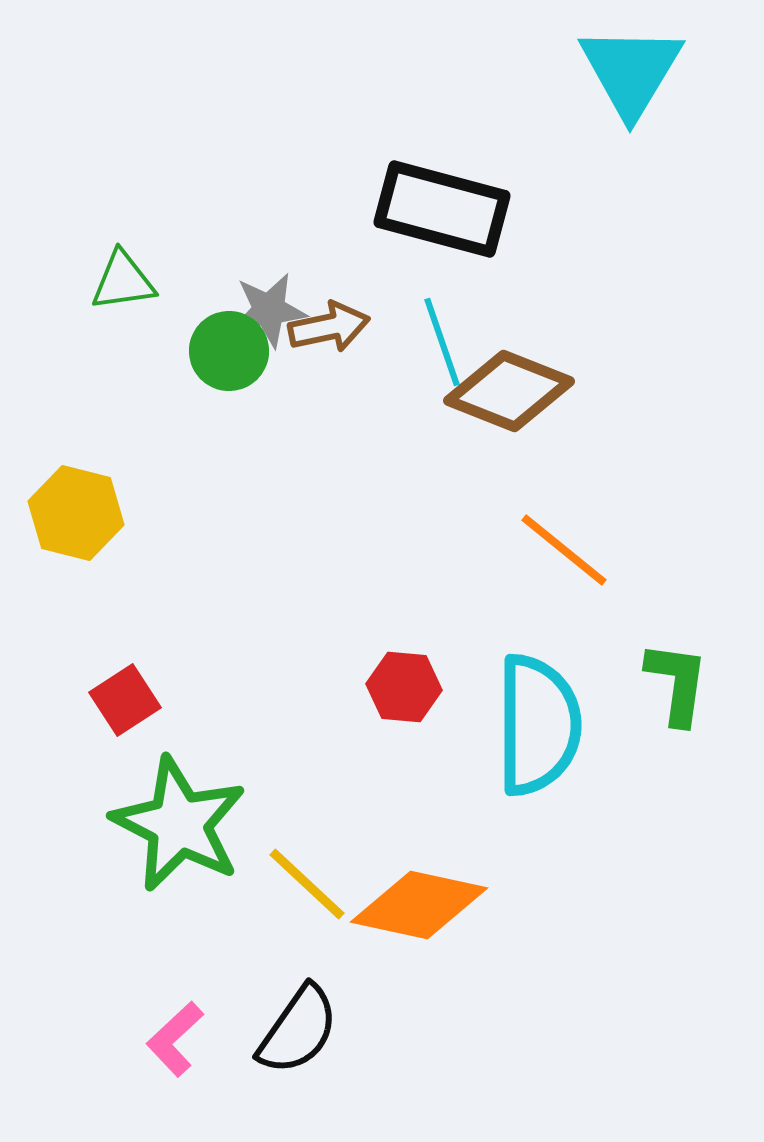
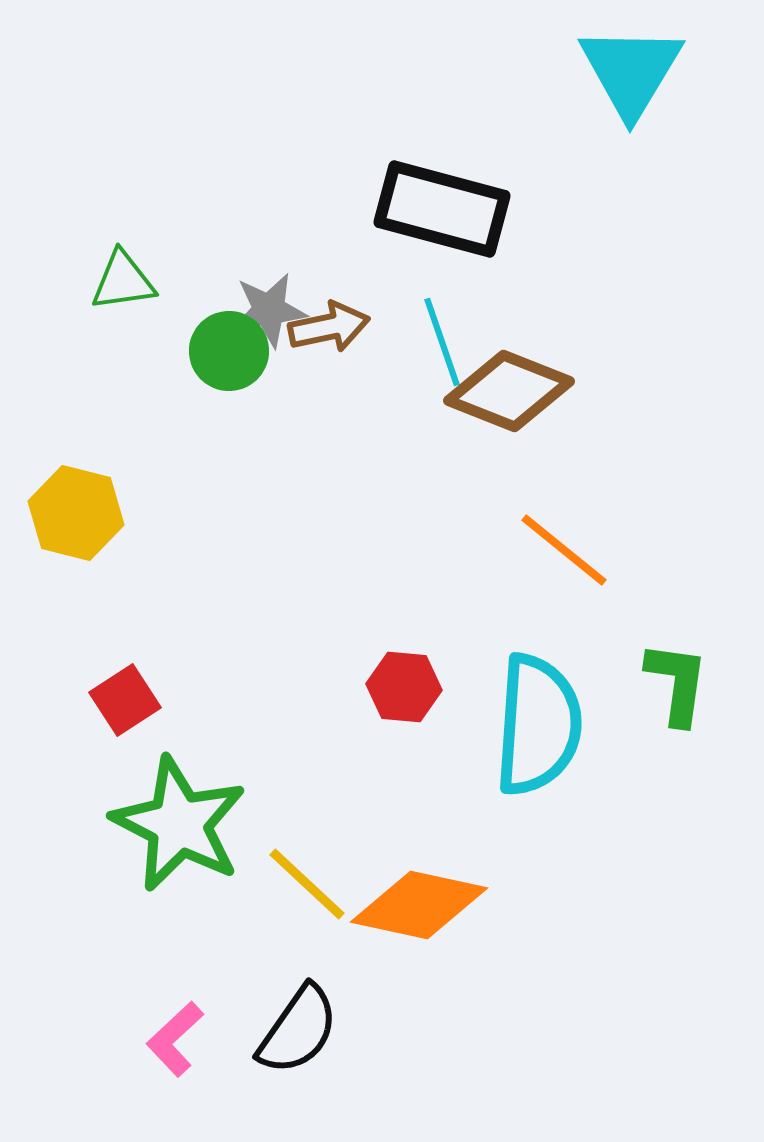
cyan semicircle: rotated 4 degrees clockwise
